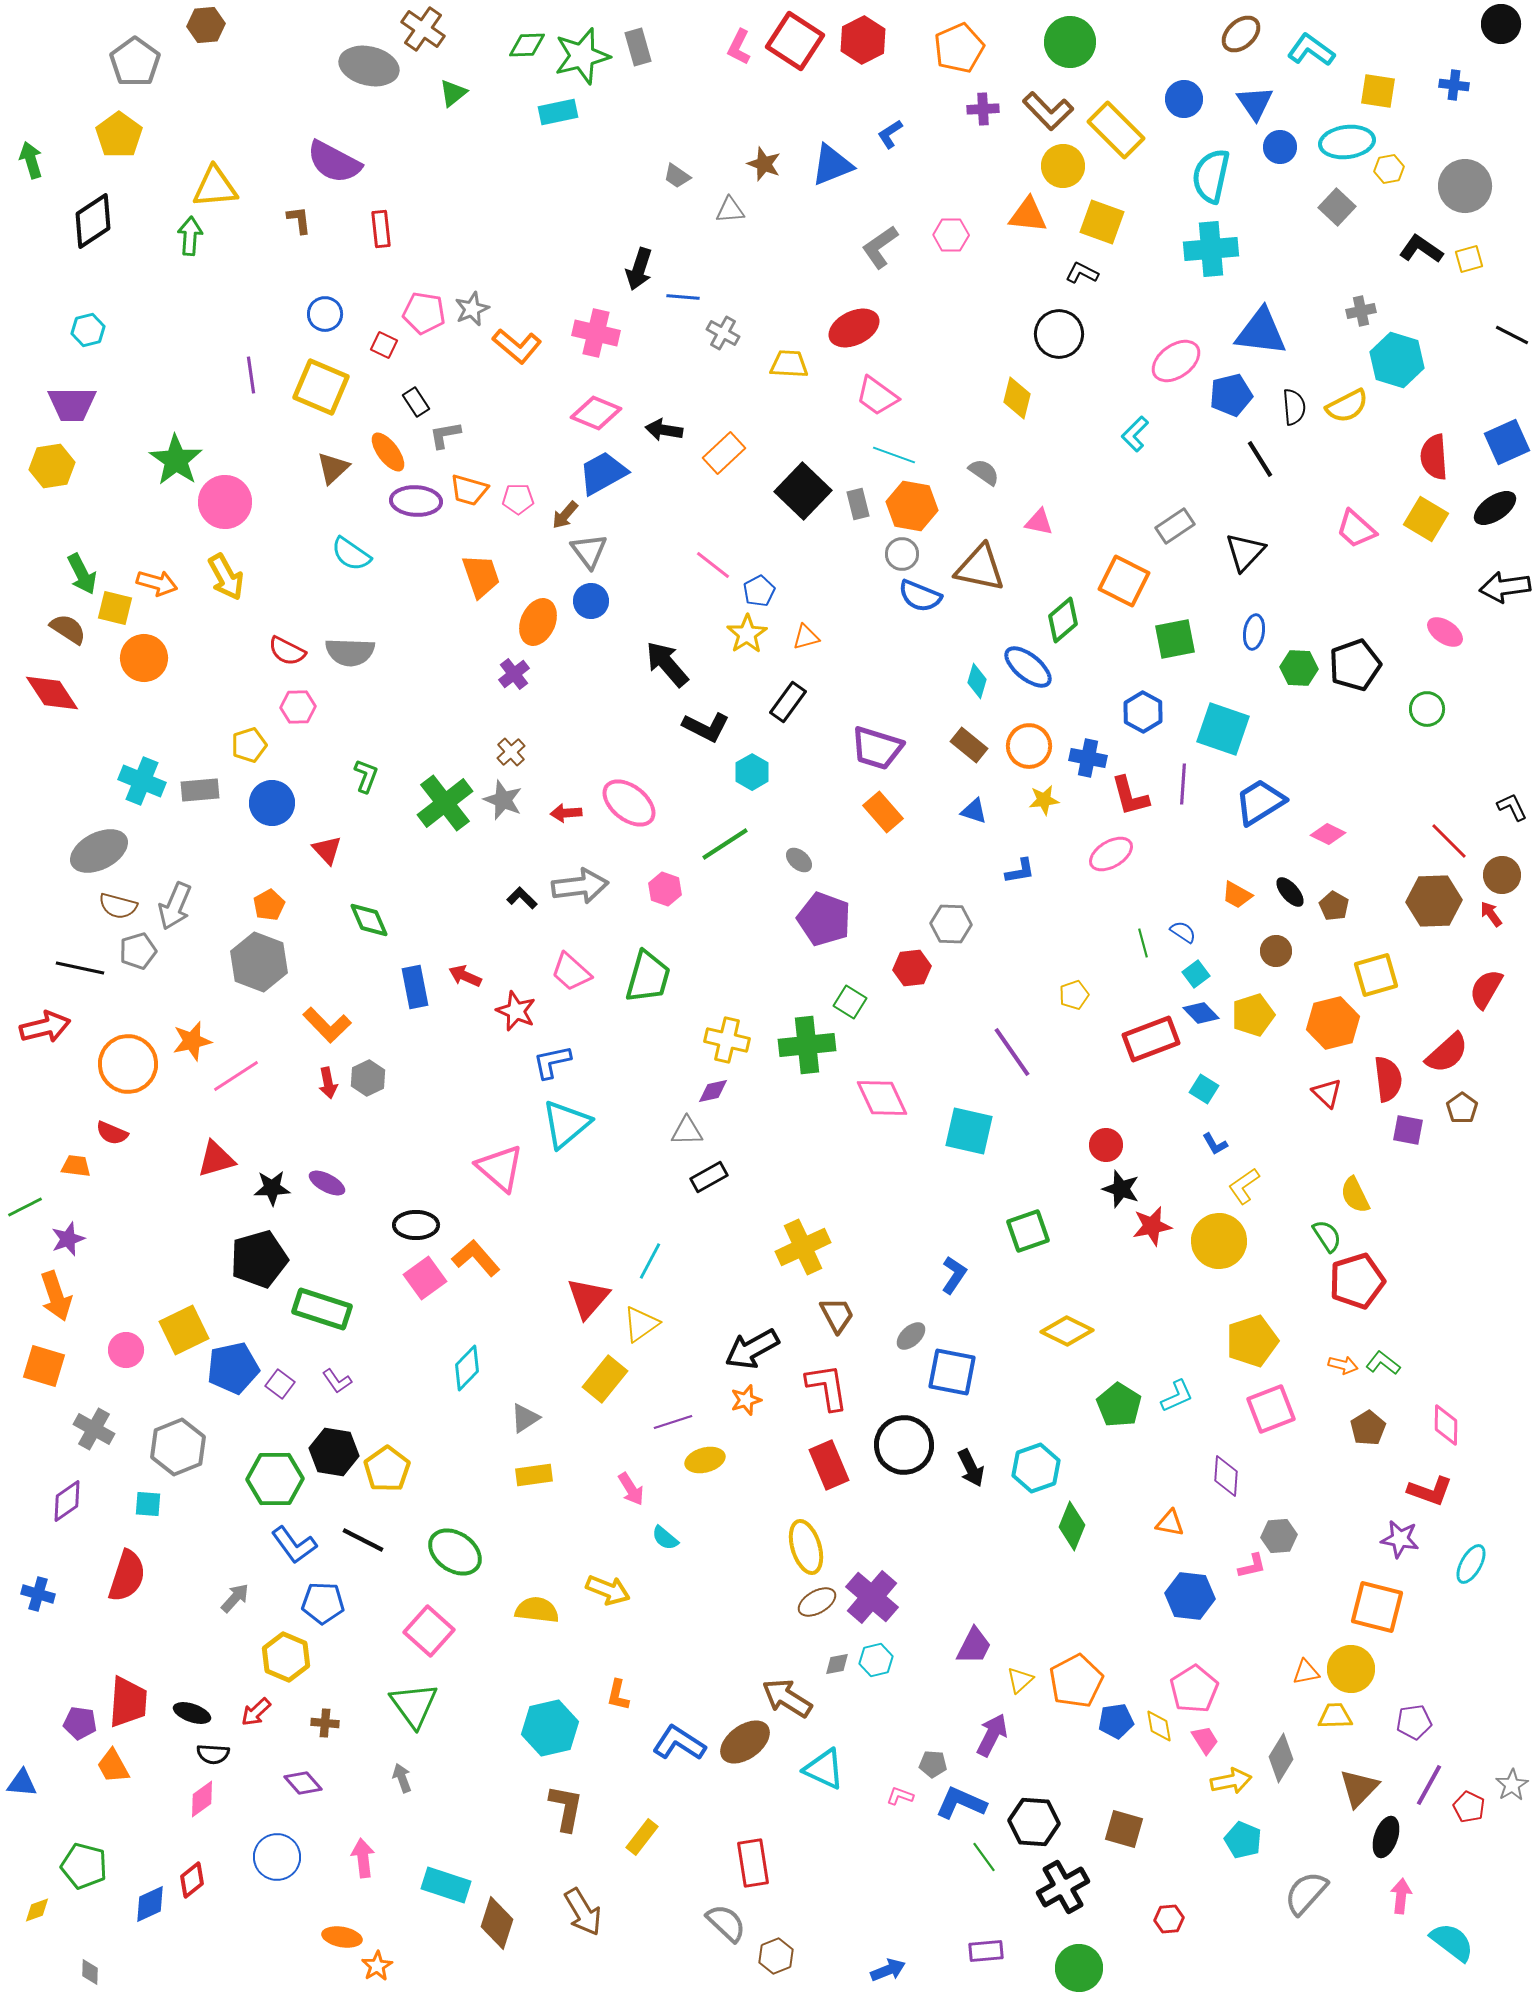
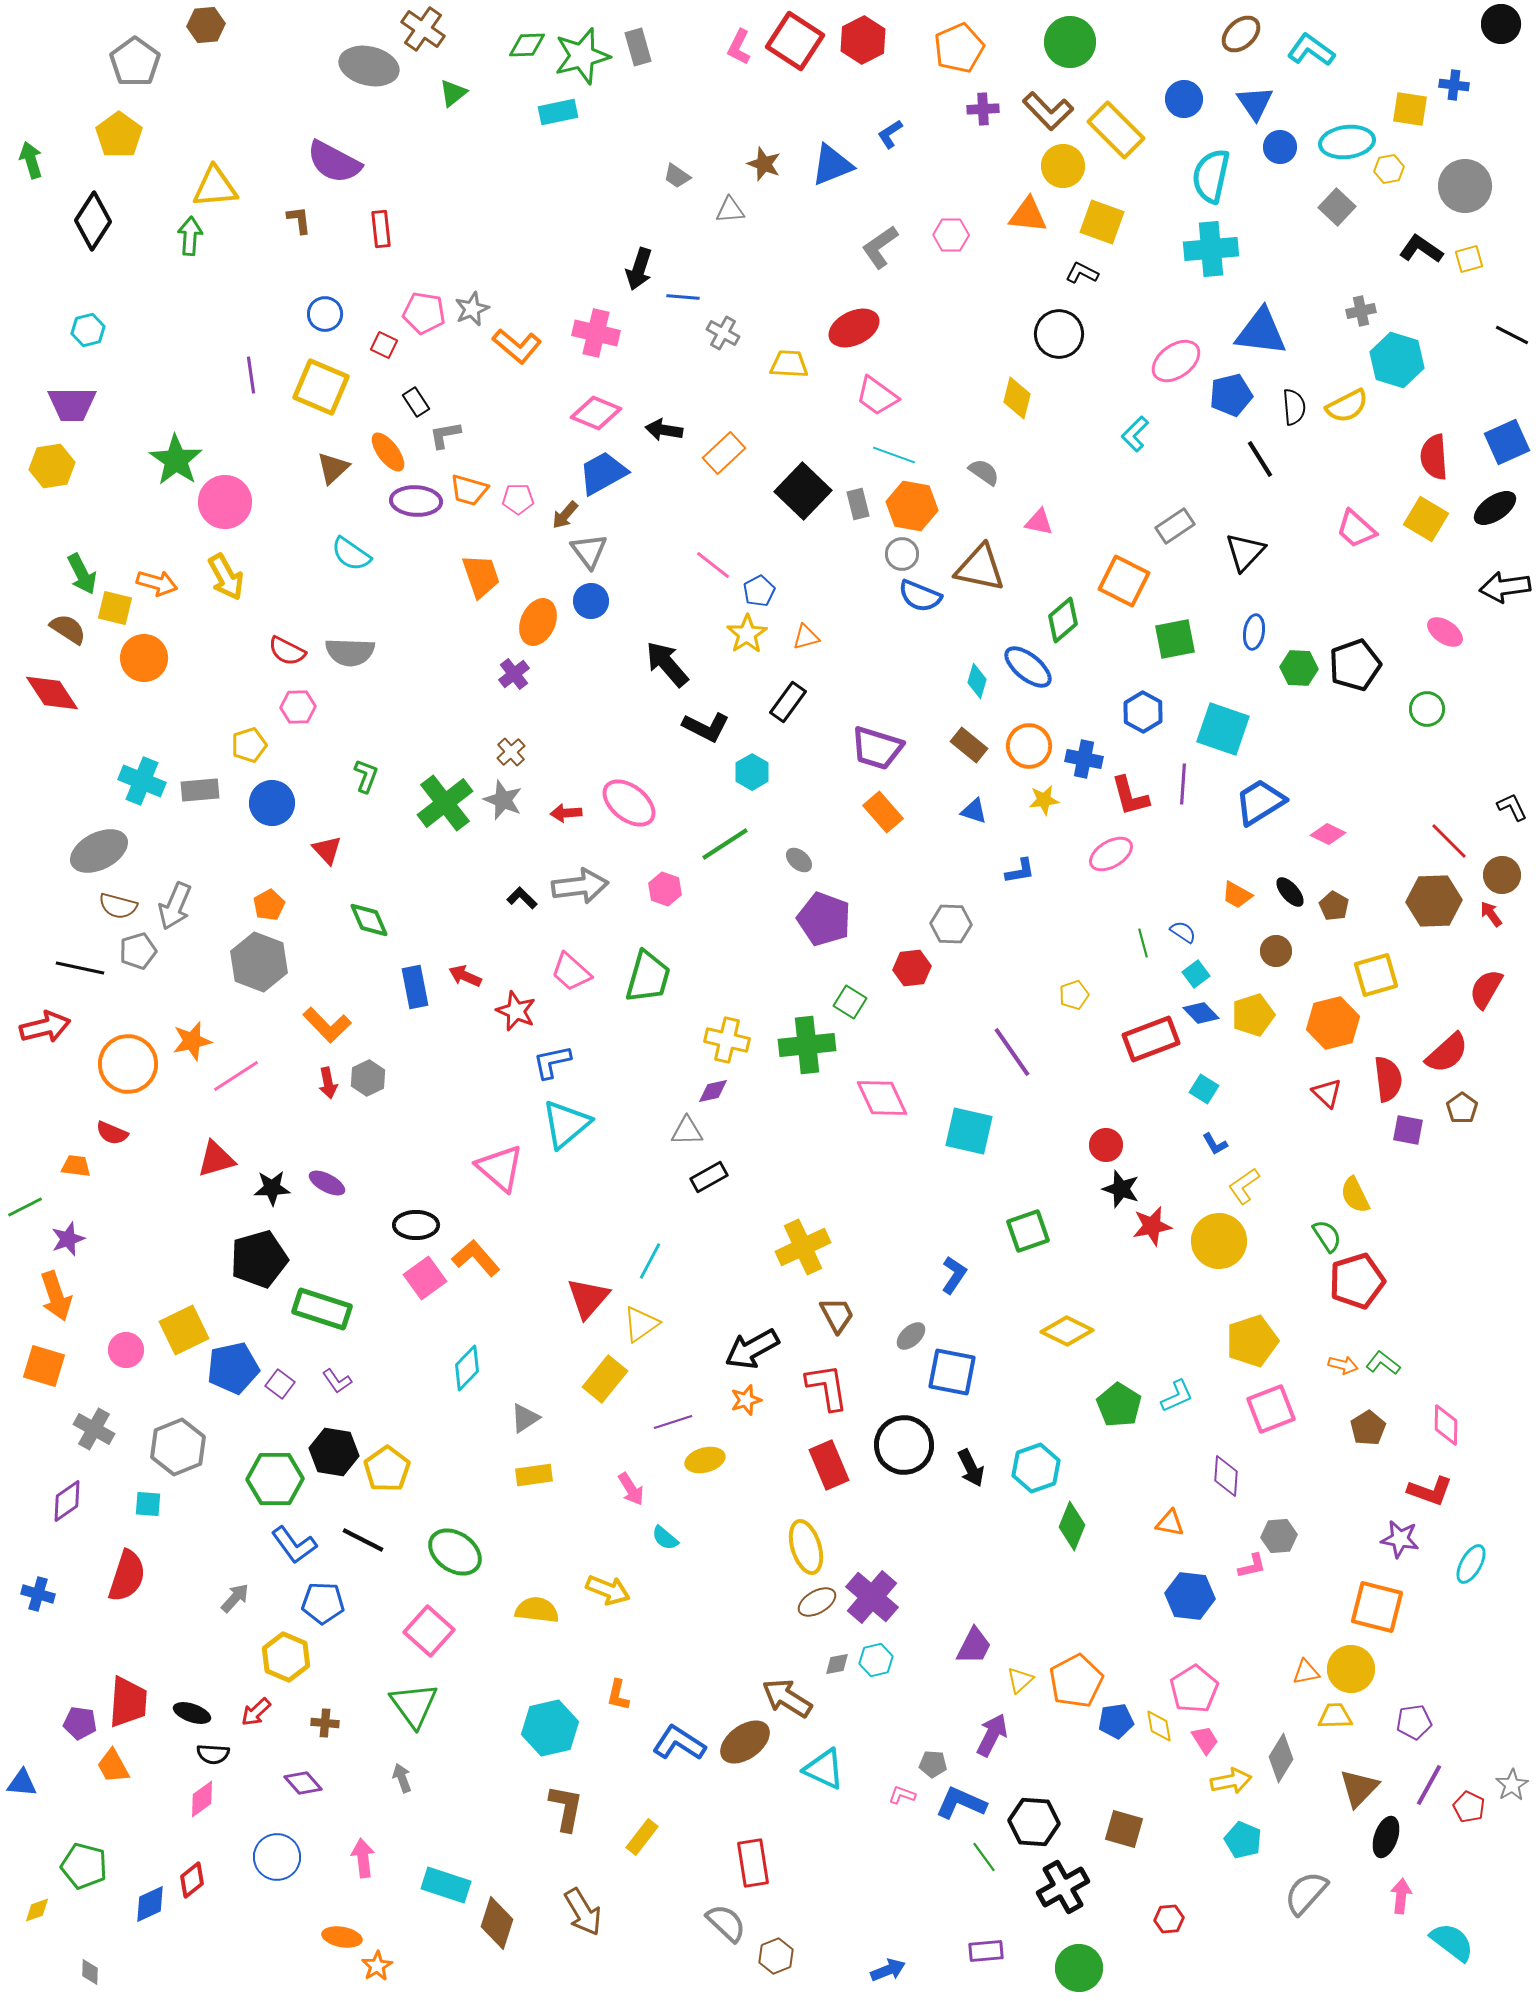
yellow square at (1378, 91): moved 32 px right, 18 px down
black diamond at (93, 221): rotated 24 degrees counterclockwise
blue cross at (1088, 758): moved 4 px left, 1 px down
pink L-shape at (900, 1796): moved 2 px right, 1 px up
